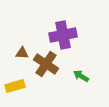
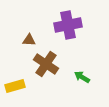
purple cross: moved 5 px right, 10 px up
brown triangle: moved 7 px right, 13 px up
green arrow: moved 1 px right, 1 px down
